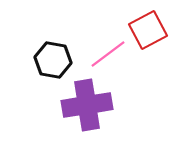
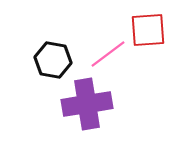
red square: rotated 24 degrees clockwise
purple cross: moved 1 px up
